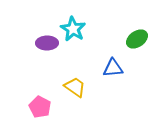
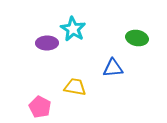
green ellipse: moved 1 px up; rotated 45 degrees clockwise
yellow trapezoid: rotated 25 degrees counterclockwise
